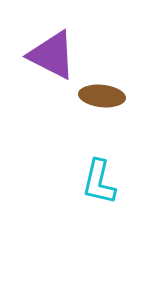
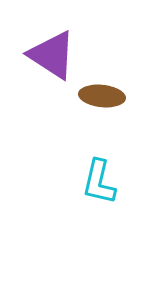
purple triangle: rotated 6 degrees clockwise
